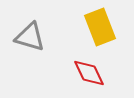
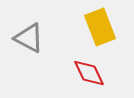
gray triangle: moved 1 px left, 1 px down; rotated 12 degrees clockwise
